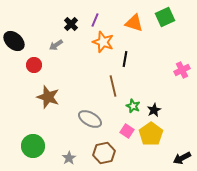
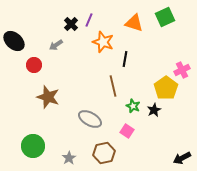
purple line: moved 6 px left
yellow pentagon: moved 15 px right, 46 px up
